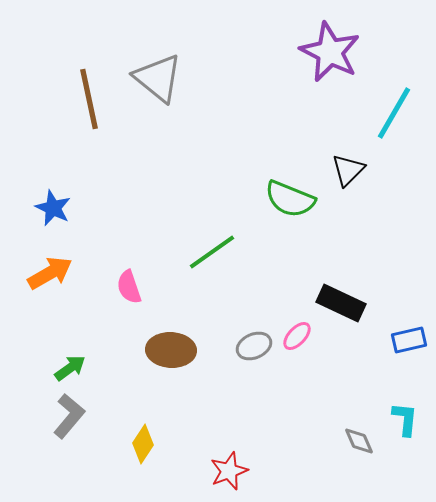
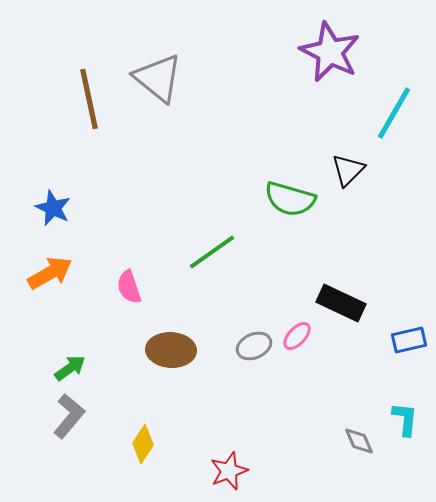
green semicircle: rotated 6 degrees counterclockwise
